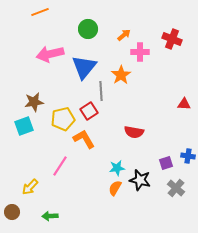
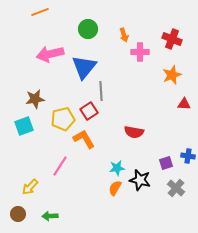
orange arrow: rotated 112 degrees clockwise
orange star: moved 51 px right; rotated 12 degrees clockwise
brown star: moved 1 px right, 3 px up
brown circle: moved 6 px right, 2 px down
